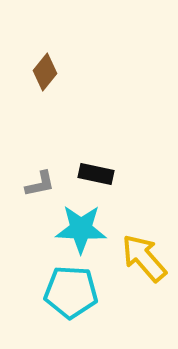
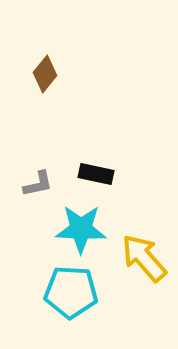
brown diamond: moved 2 px down
gray L-shape: moved 2 px left
